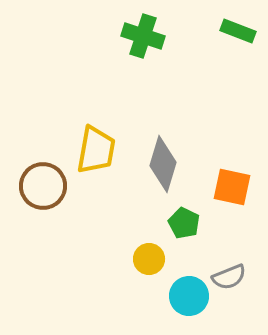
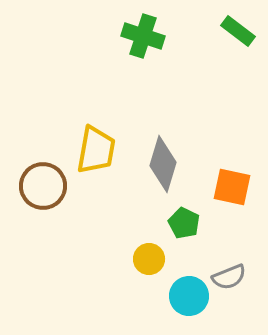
green rectangle: rotated 16 degrees clockwise
